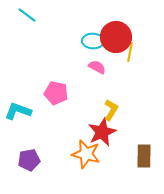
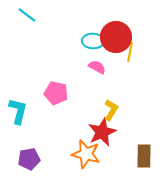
cyan L-shape: rotated 84 degrees clockwise
purple pentagon: moved 1 px up
